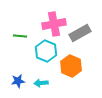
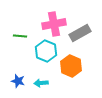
blue star: rotated 24 degrees clockwise
